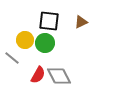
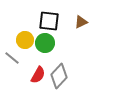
gray diamond: rotated 70 degrees clockwise
